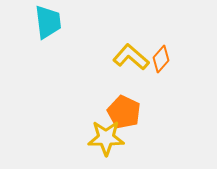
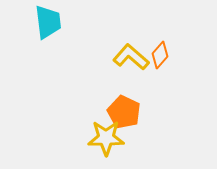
orange diamond: moved 1 px left, 4 px up
